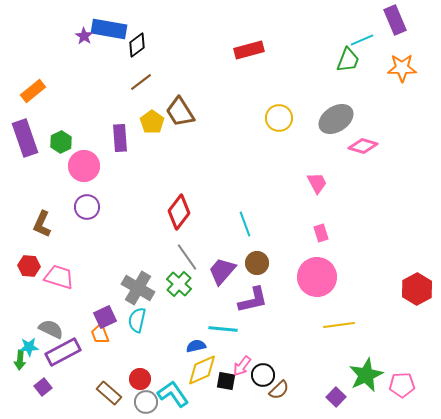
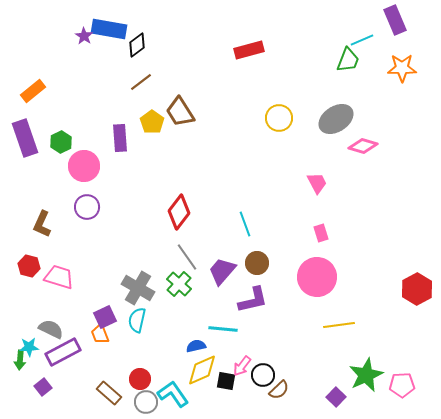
red hexagon at (29, 266): rotated 10 degrees clockwise
